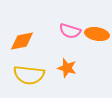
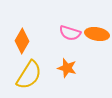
pink semicircle: moved 2 px down
orange diamond: rotated 50 degrees counterclockwise
yellow semicircle: rotated 64 degrees counterclockwise
